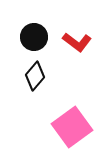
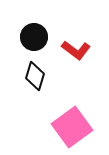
red L-shape: moved 1 px left, 8 px down
black diamond: rotated 24 degrees counterclockwise
